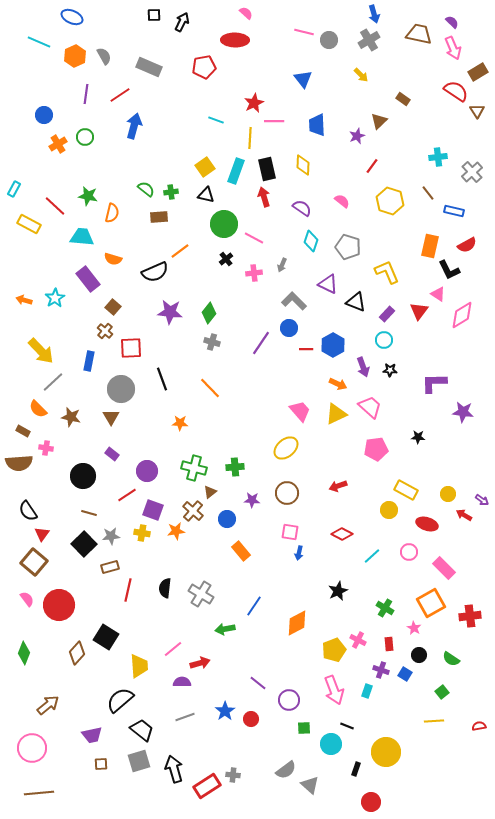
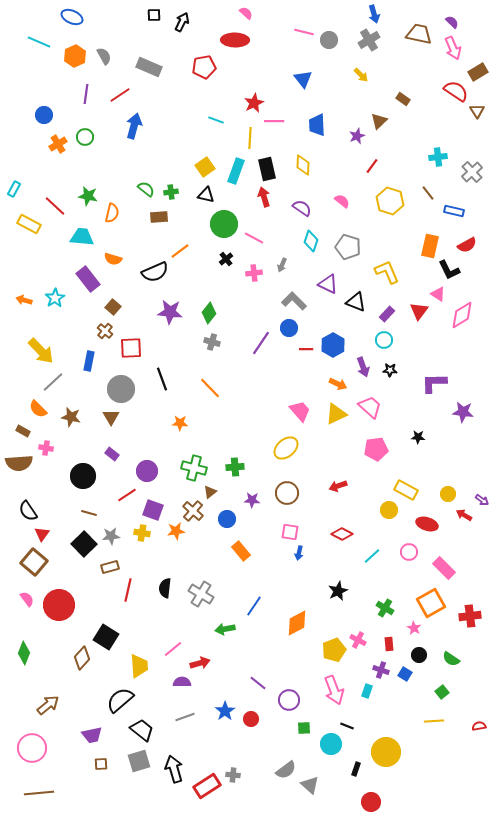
brown diamond at (77, 653): moved 5 px right, 5 px down
